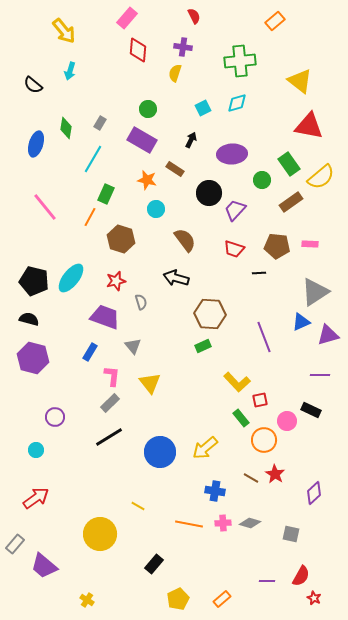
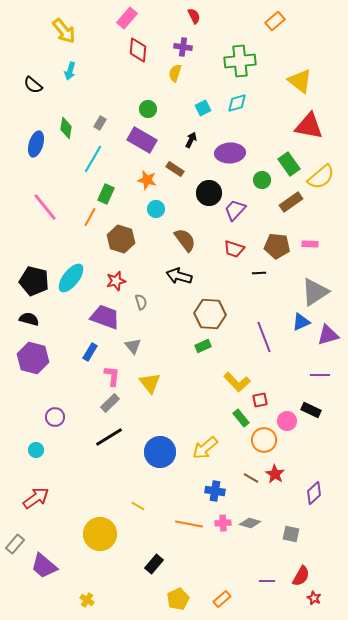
purple ellipse at (232, 154): moved 2 px left, 1 px up
black arrow at (176, 278): moved 3 px right, 2 px up
